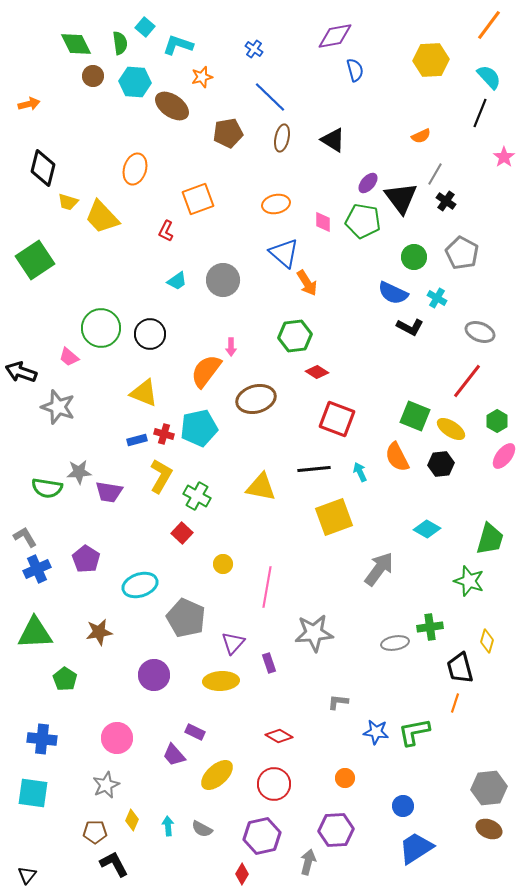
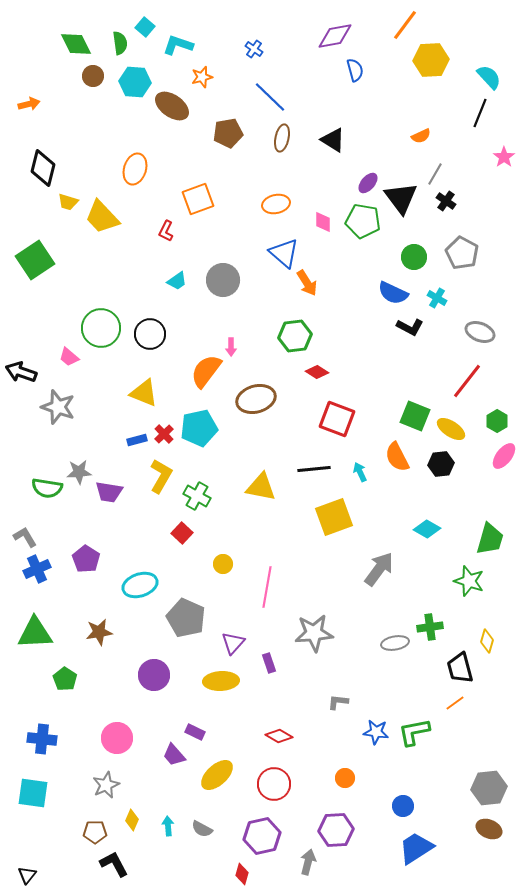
orange line at (489, 25): moved 84 px left
red cross at (164, 434): rotated 30 degrees clockwise
orange line at (455, 703): rotated 36 degrees clockwise
red diamond at (242, 874): rotated 15 degrees counterclockwise
